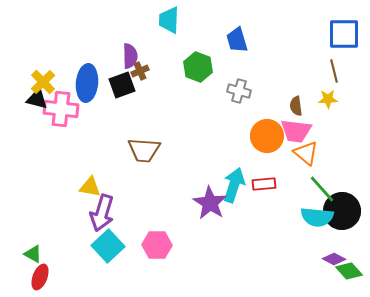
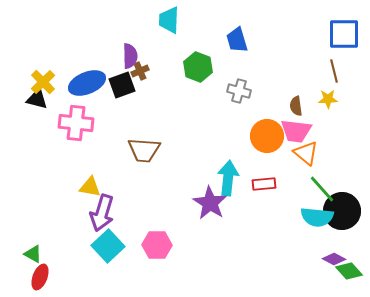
blue ellipse: rotated 63 degrees clockwise
pink cross: moved 15 px right, 14 px down
cyan arrow: moved 6 px left, 7 px up; rotated 12 degrees counterclockwise
